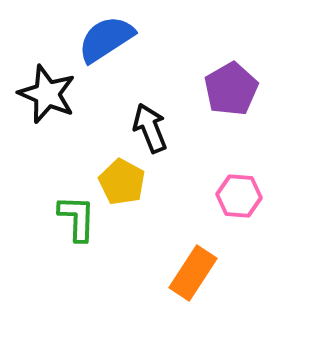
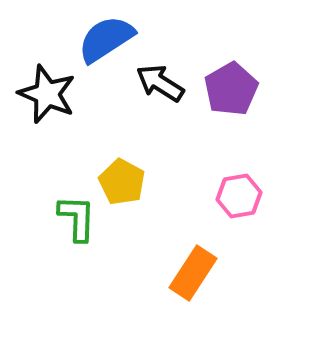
black arrow: moved 10 px right, 45 px up; rotated 36 degrees counterclockwise
pink hexagon: rotated 15 degrees counterclockwise
